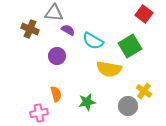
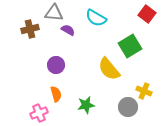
red square: moved 3 px right
brown cross: rotated 36 degrees counterclockwise
cyan semicircle: moved 3 px right, 23 px up
purple circle: moved 1 px left, 9 px down
yellow semicircle: rotated 40 degrees clockwise
yellow cross: rotated 14 degrees counterclockwise
green star: moved 1 px left, 3 px down
gray circle: moved 1 px down
pink cross: rotated 12 degrees counterclockwise
